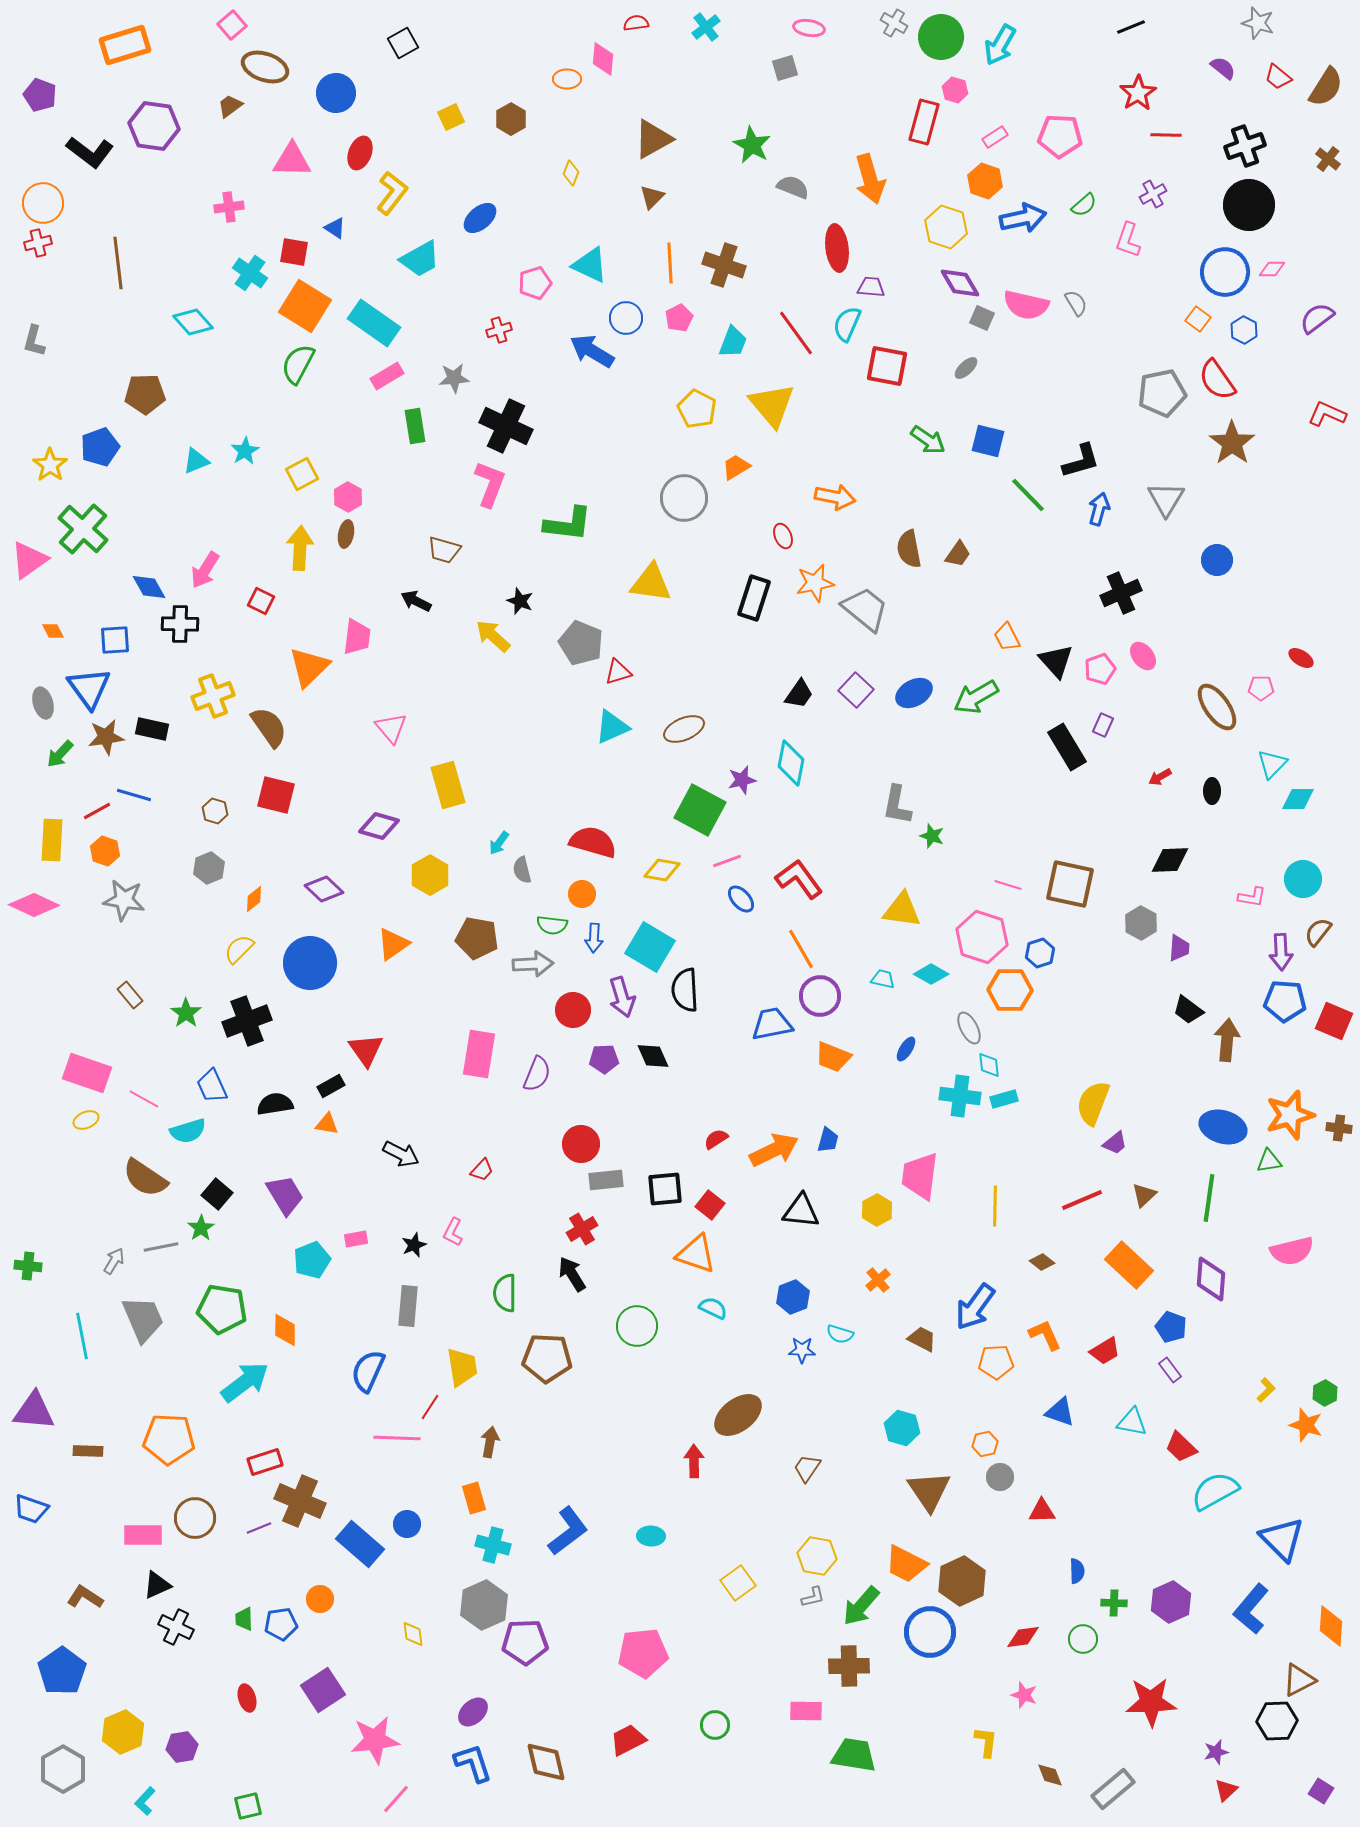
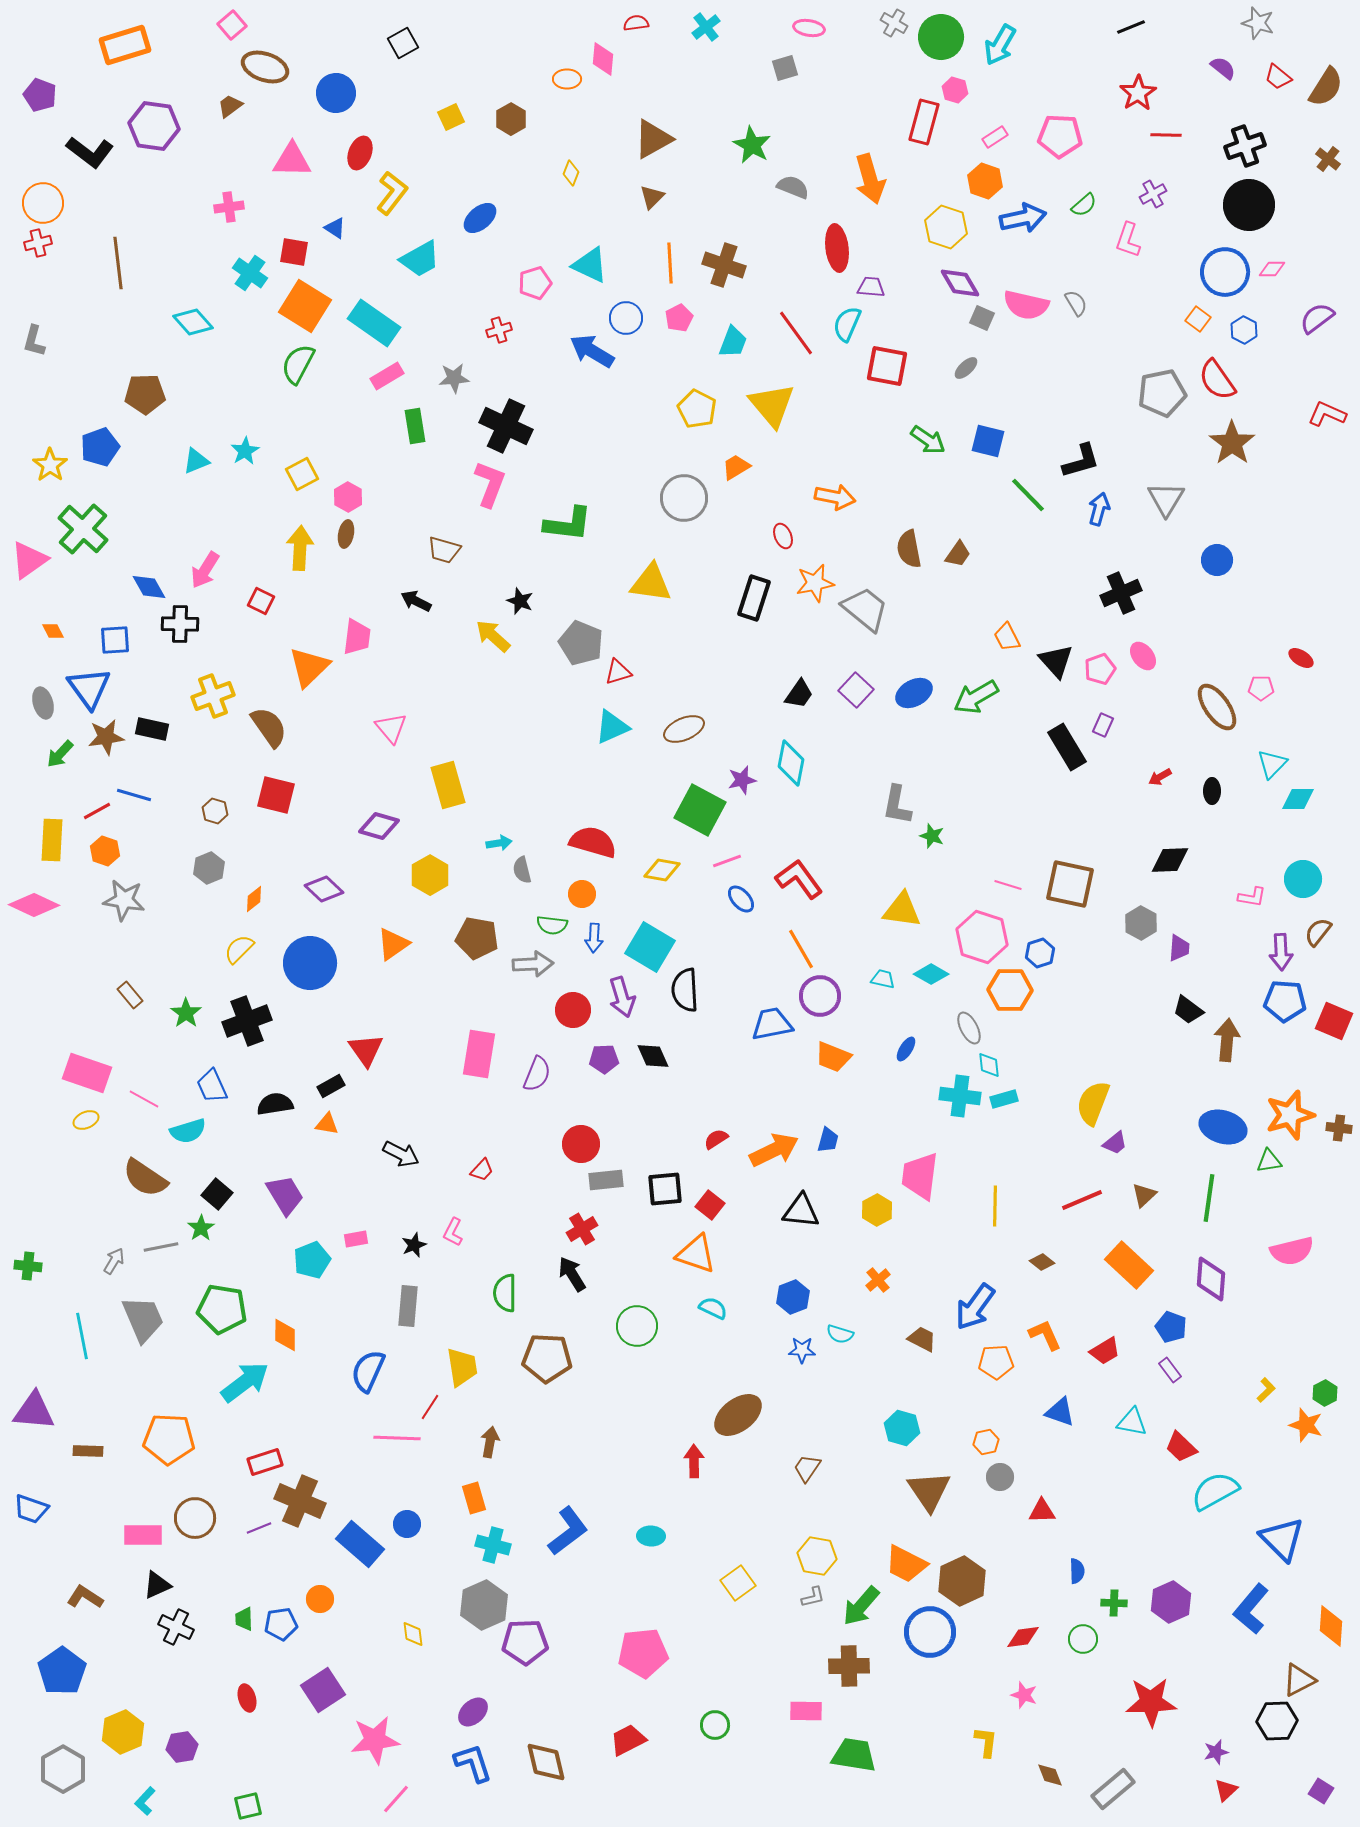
cyan arrow at (499, 843): rotated 135 degrees counterclockwise
orange diamond at (285, 1330): moved 5 px down
orange hexagon at (985, 1444): moved 1 px right, 2 px up
